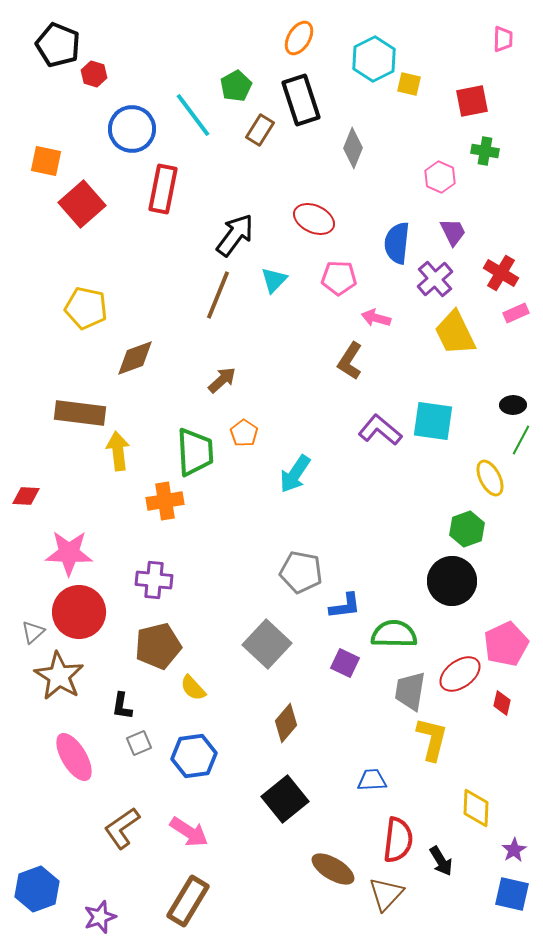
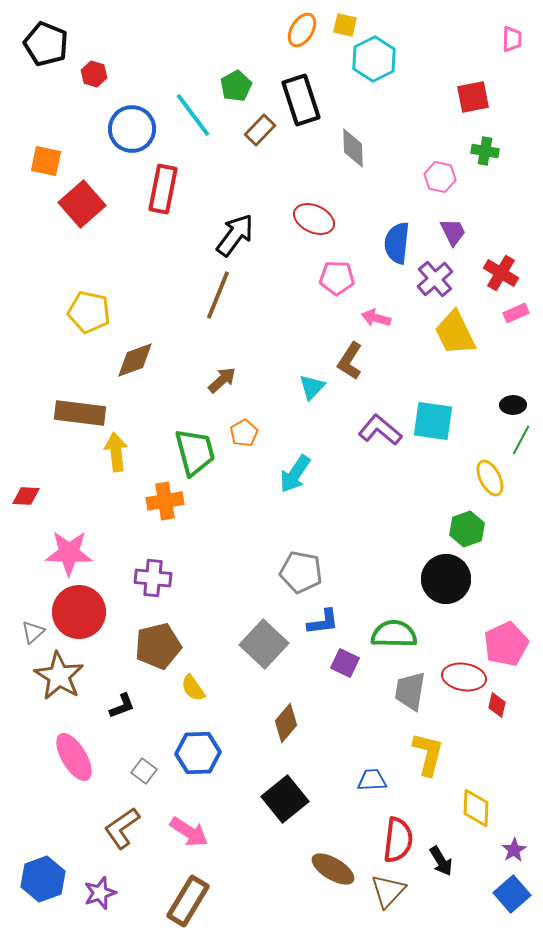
orange ellipse at (299, 38): moved 3 px right, 8 px up
pink trapezoid at (503, 39): moved 9 px right
black pentagon at (58, 45): moved 12 px left, 1 px up
yellow square at (409, 84): moved 64 px left, 59 px up
red square at (472, 101): moved 1 px right, 4 px up
brown rectangle at (260, 130): rotated 12 degrees clockwise
gray diamond at (353, 148): rotated 24 degrees counterclockwise
pink hexagon at (440, 177): rotated 12 degrees counterclockwise
pink pentagon at (339, 278): moved 2 px left
cyan triangle at (274, 280): moved 38 px right, 107 px down
yellow pentagon at (86, 308): moved 3 px right, 4 px down
brown diamond at (135, 358): moved 2 px down
orange pentagon at (244, 433): rotated 8 degrees clockwise
yellow arrow at (118, 451): moved 2 px left, 1 px down
green trapezoid at (195, 452): rotated 12 degrees counterclockwise
purple cross at (154, 580): moved 1 px left, 2 px up
black circle at (452, 581): moved 6 px left, 2 px up
blue L-shape at (345, 606): moved 22 px left, 16 px down
gray square at (267, 644): moved 3 px left
red ellipse at (460, 674): moved 4 px right, 3 px down; rotated 45 degrees clockwise
yellow semicircle at (193, 688): rotated 8 degrees clockwise
red diamond at (502, 703): moved 5 px left, 2 px down
black L-shape at (122, 706): rotated 120 degrees counterclockwise
yellow L-shape at (432, 739): moved 4 px left, 15 px down
gray square at (139, 743): moved 5 px right, 28 px down; rotated 30 degrees counterclockwise
blue hexagon at (194, 756): moved 4 px right, 3 px up; rotated 6 degrees clockwise
blue hexagon at (37, 889): moved 6 px right, 10 px up
brown triangle at (386, 894): moved 2 px right, 3 px up
blue square at (512, 894): rotated 36 degrees clockwise
purple star at (100, 917): moved 24 px up
